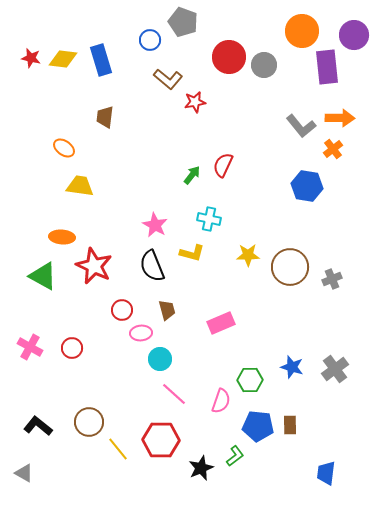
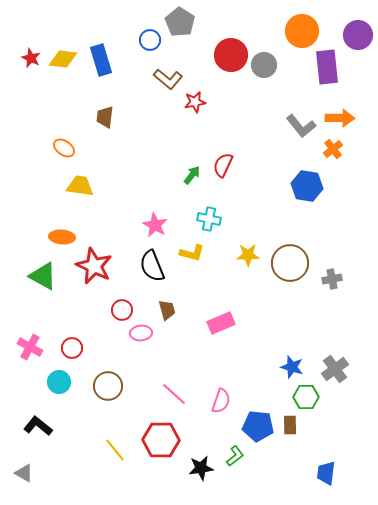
gray pentagon at (183, 22): moved 3 px left; rotated 12 degrees clockwise
purple circle at (354, 35): moved 4 px right
red circle at (229, 57): moved 2 px right, 2 px up
red star at (31, 58): rotated 12 degrees clockwise
brown circle at (290, 267): moved 4 px up
gray cross at (332, 279): rotated 12 degrees clockwise
cyan circle at (160, 359): moved 101 px left, 23 px down
green hexagon at (250, 380): moved 56 px right, 17 px down
brown circle at (89, 422): moved 19 px right, 36 px up
yellow line at (118, 449): moved 3 px left, 1 px down
black star at (201, 468): rotated 15 degrees clockwise
